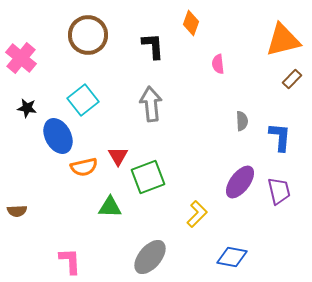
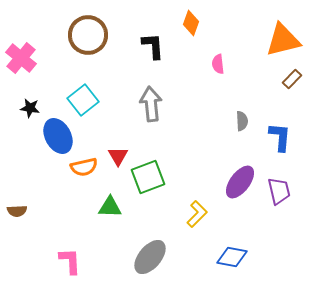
black star: moved 3 px right
